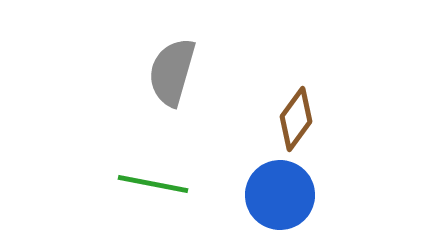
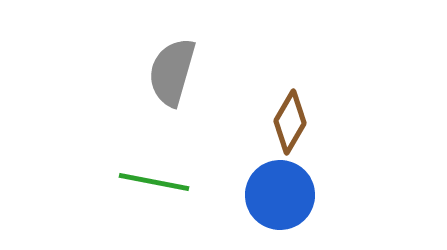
brown diamond: moved 6 px left, 3 px down; rotated 6 degrees counterclockwise
green line: moved 1 px right, 2 px up
